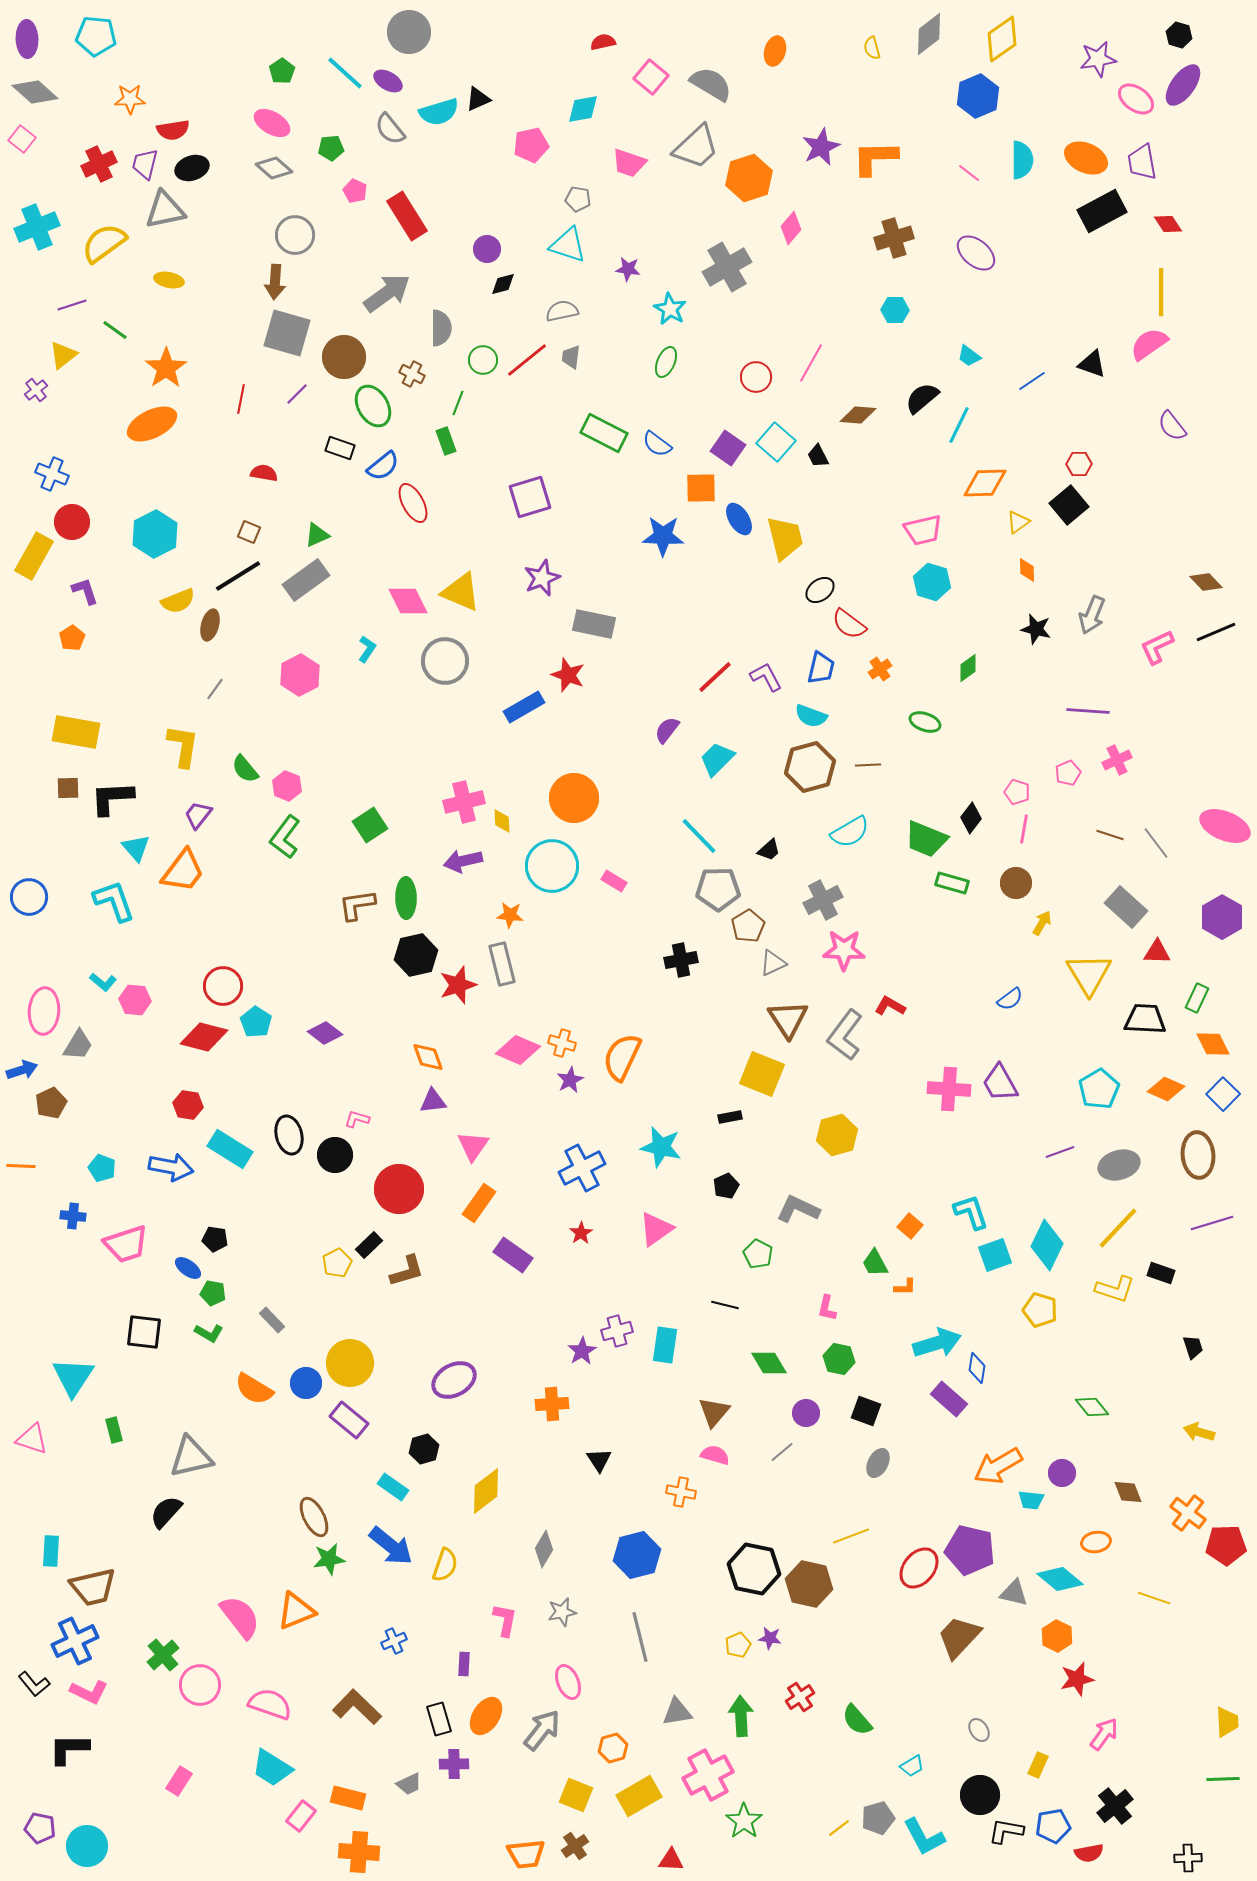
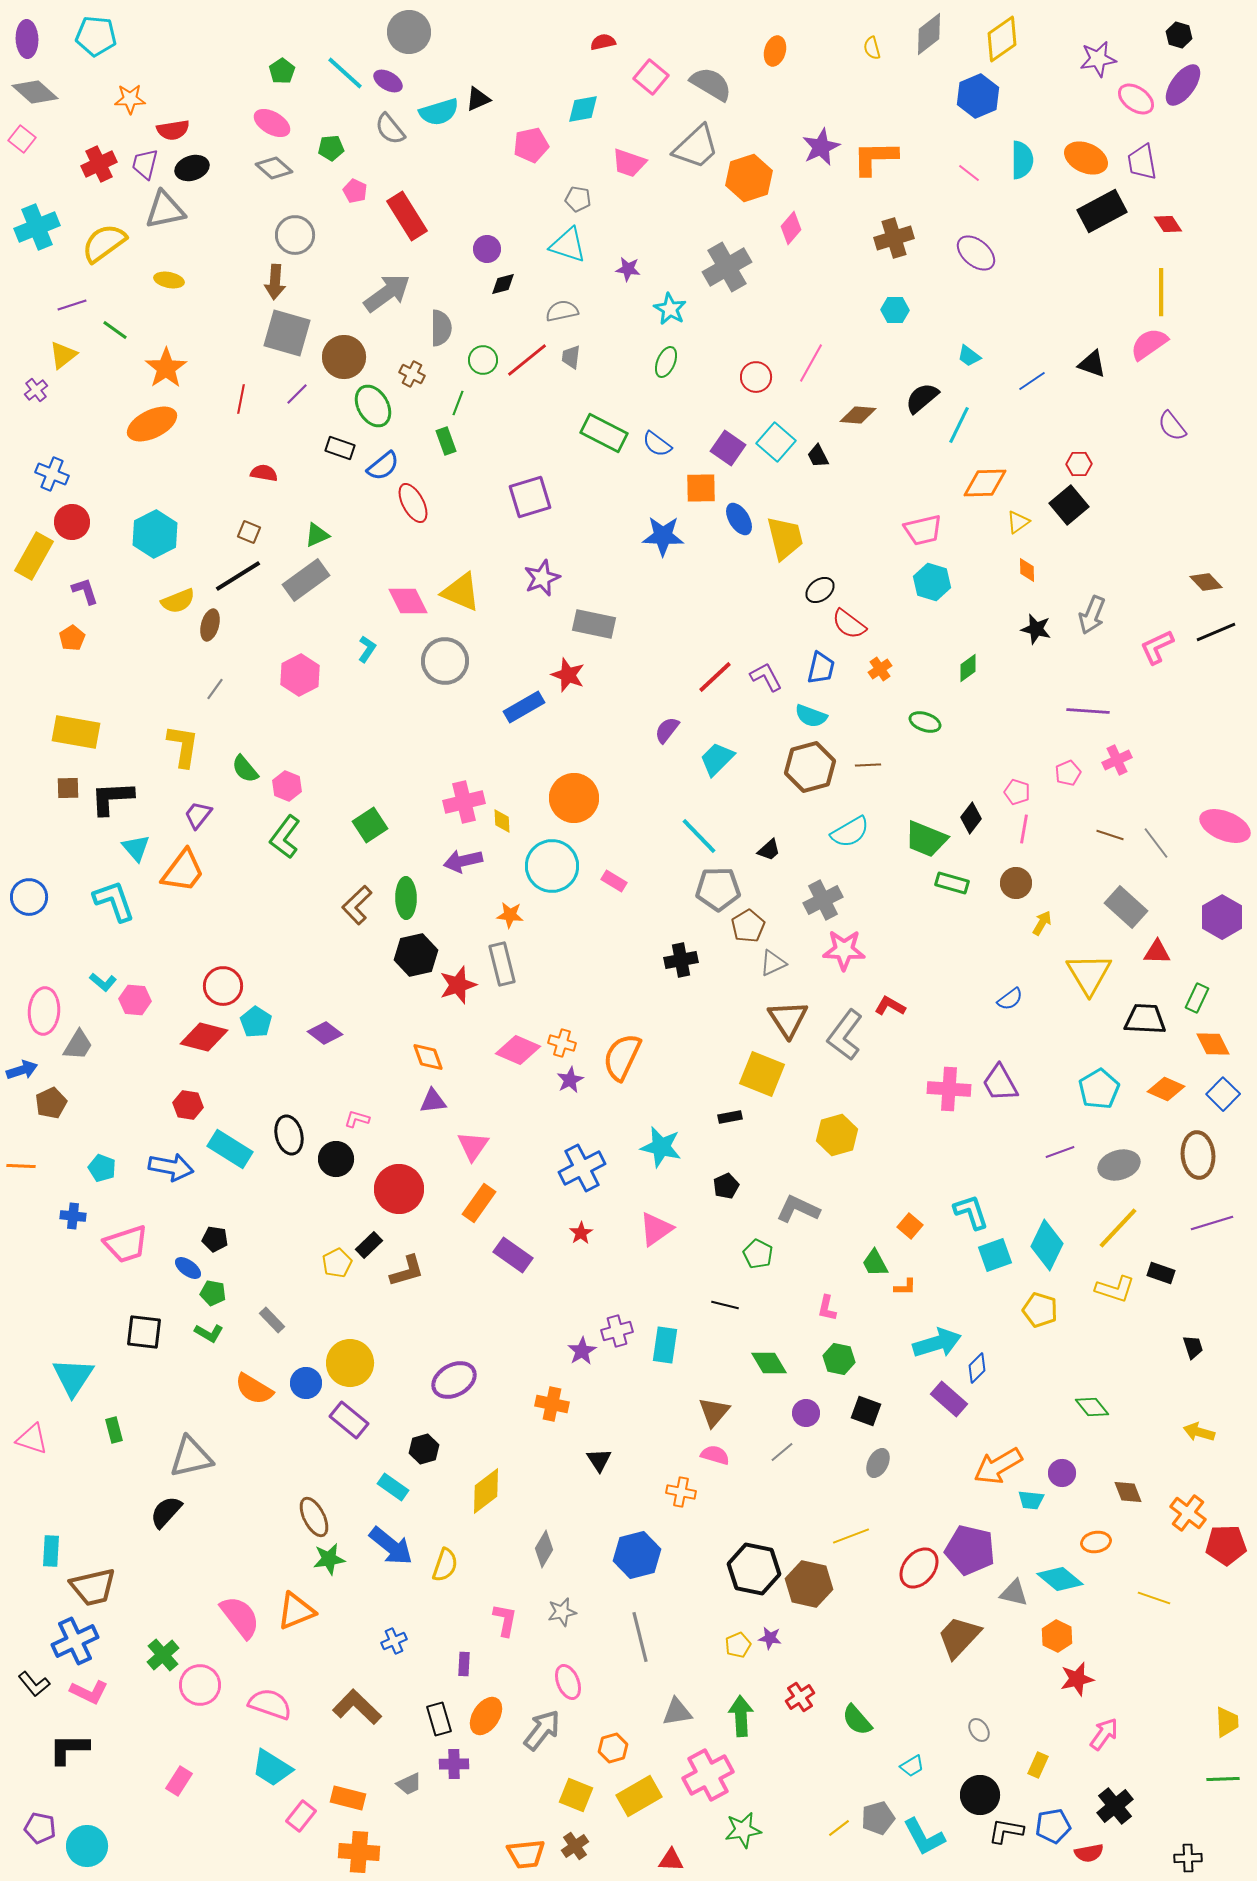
brown L-shape at (357, 905): rotated 36 degrees counterclockwise
black circle at (335, 1155): moved 1 px right, 4 px down
blue diamond at (977, 1368): rotated 36 degrees clockwise
orange cross at (552, 1404): rotated 16 degrees clockwise
green star at (744, 1821): moved 1 px left, 9 px down; rotated 27 degrees clockwise
